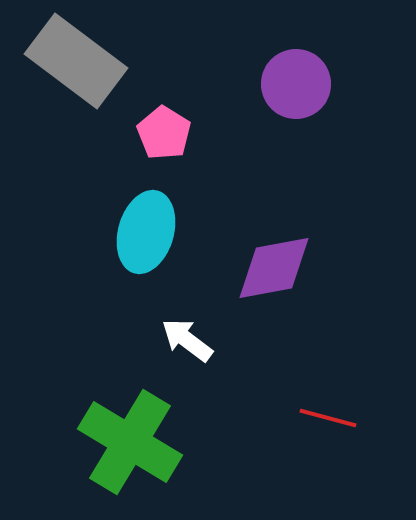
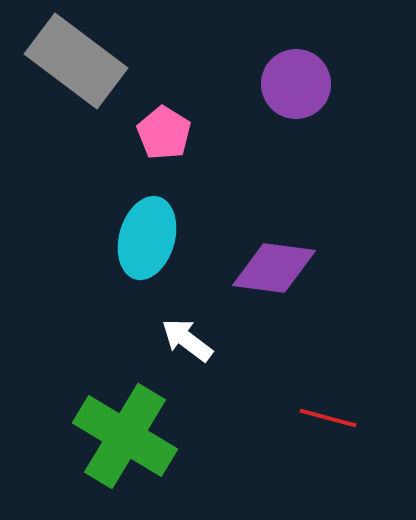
cyan ellipse: moved 1 px right, 6 px down
purple diamond: rotated 18 degrees clockwise
green cross: moved 5 px left, 6 px up
